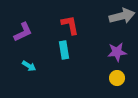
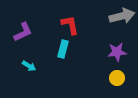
cyan rectangle: moved 1 px left, 1 px up; rotated 24 degrees clockwise
